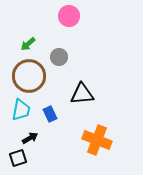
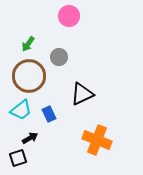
green arrow: rotated 14 degrees counterclockwise
black triangle: rotated 20 degrees counterclockwise
cyan trapezoid: rotated 40 degrees clockwise
blue rectangle: moved 1 px left
